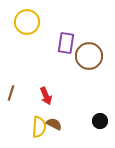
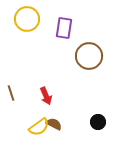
yellow circle: moved 3 px up
purple rectangle: moved 2 px left, 15 px up
brown line: rotated 35 degrees counterclockwise
black circle: moved 2 px left, 1 px down
yellow semicircle: rotated 50 degrees clockwise
